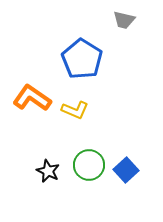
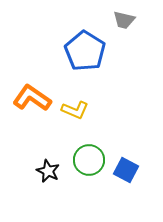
blue pentagon: moved 3 px right, 8 px up
green circle: moved 5 px up
blue square: rotated 20 degrees counterclockwise
